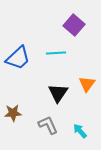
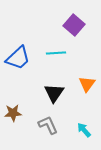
black triangle: moved 4 px left
cyan arrow: moved 4 px right, 1 px up
